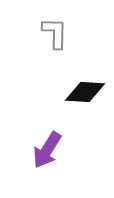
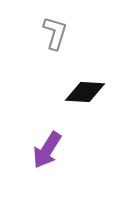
gray L-shape: rotated 16 degrees clockwise
